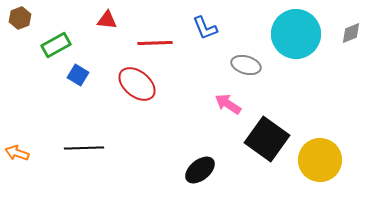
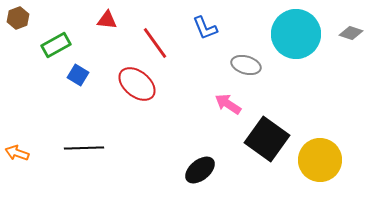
brown hexagon: moved 2 px left
gray diamond: rotated 40 degrees clockwise
red line: rotated 56 degrees clockwise
